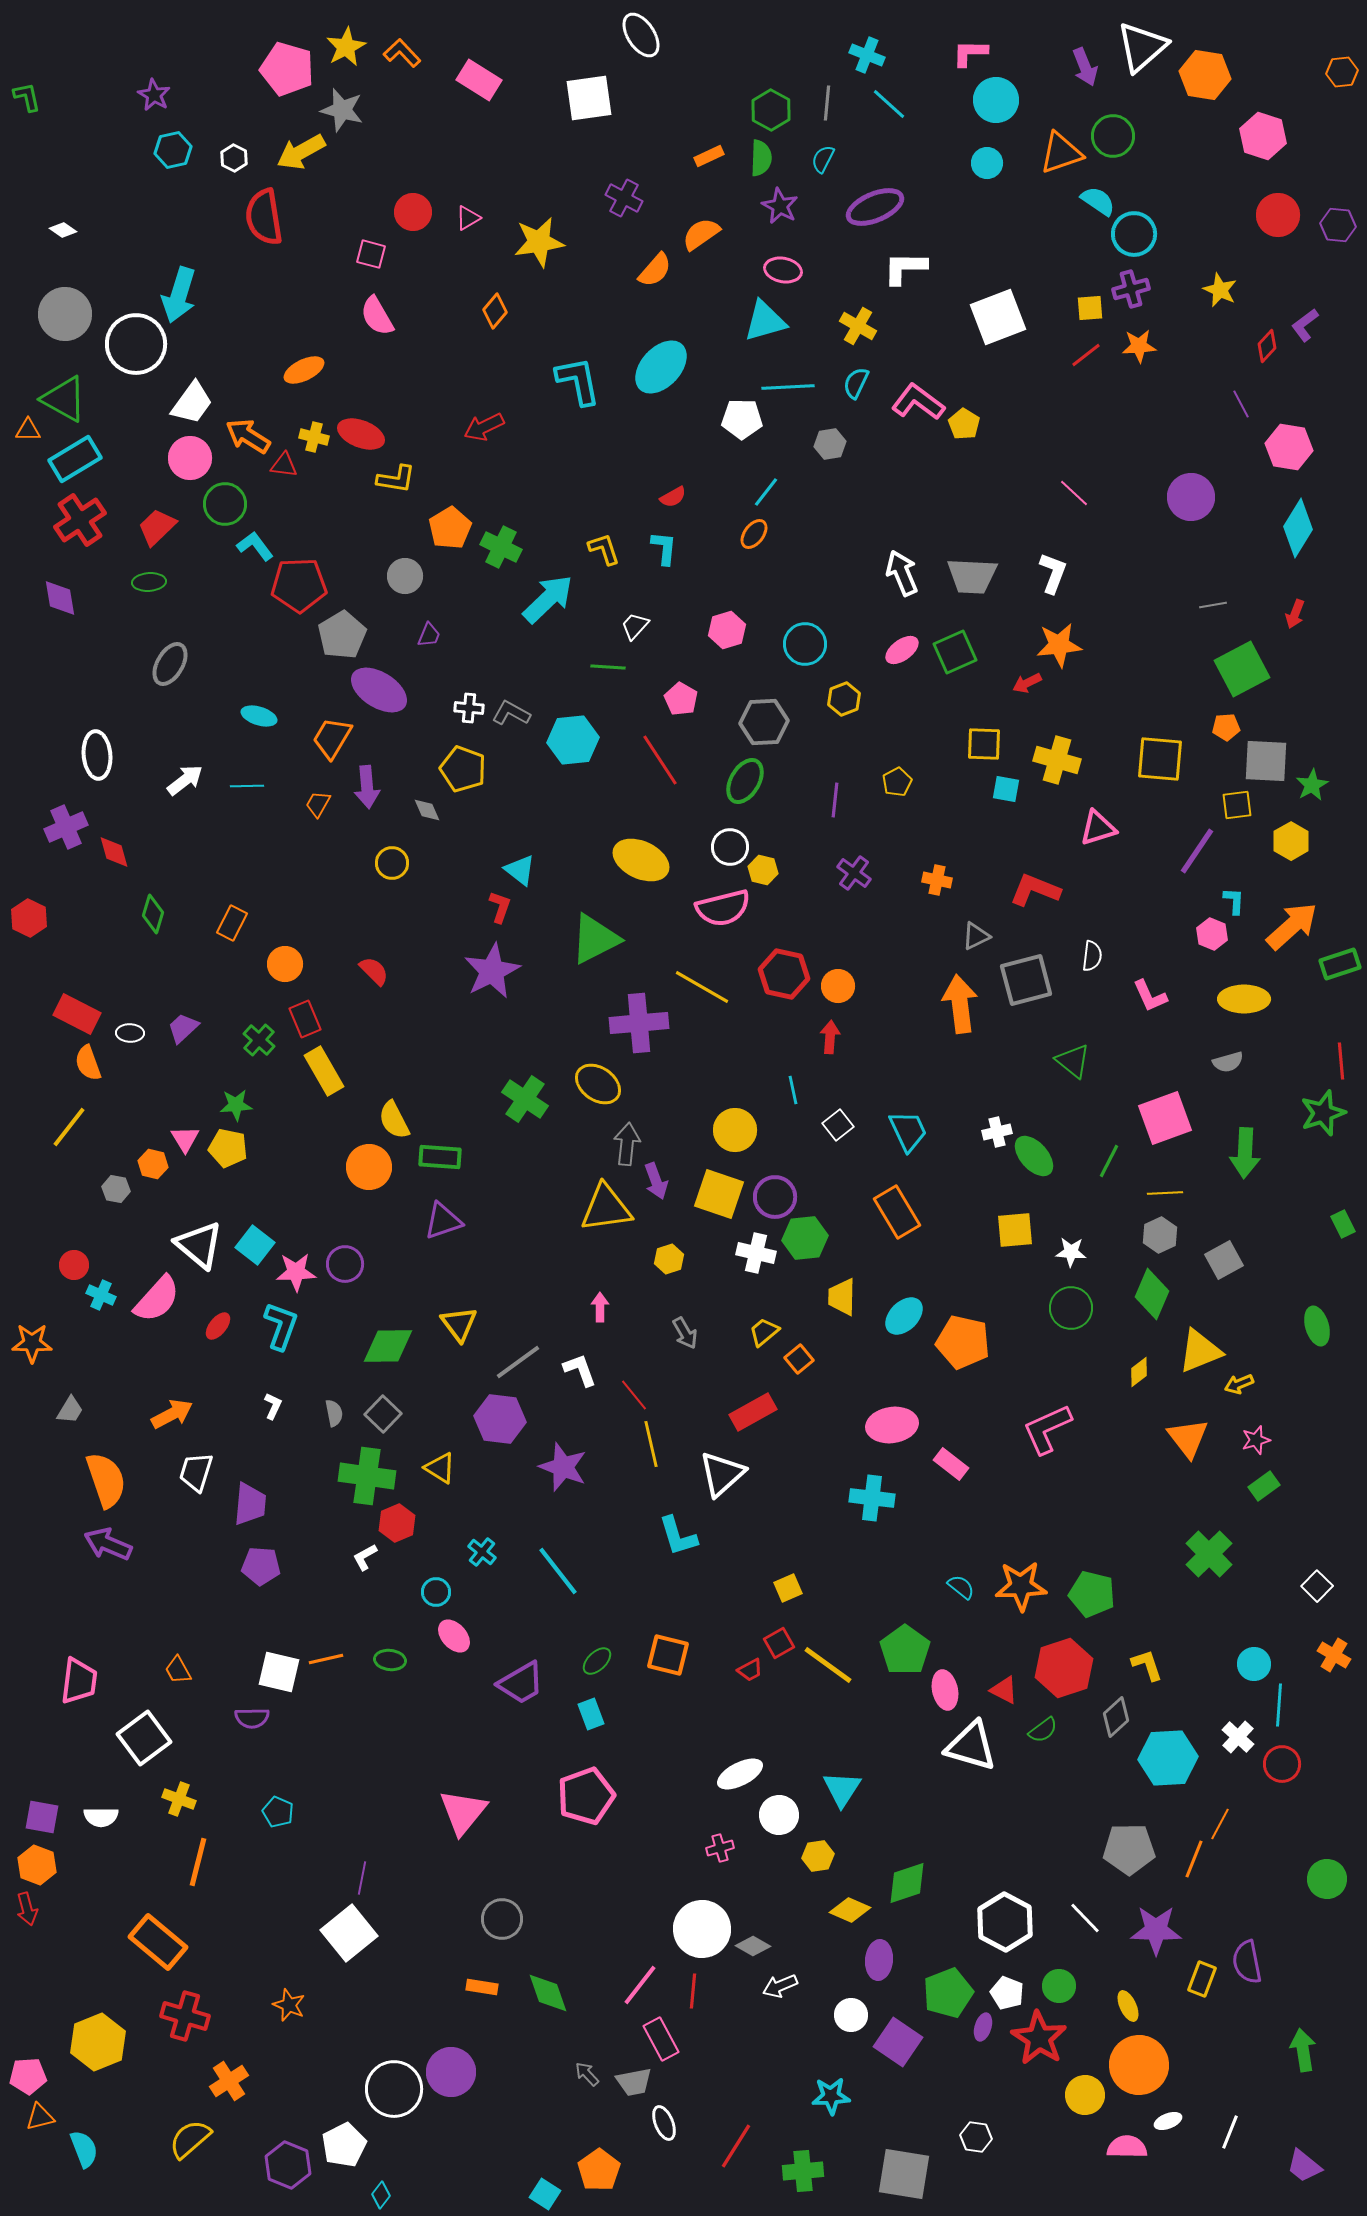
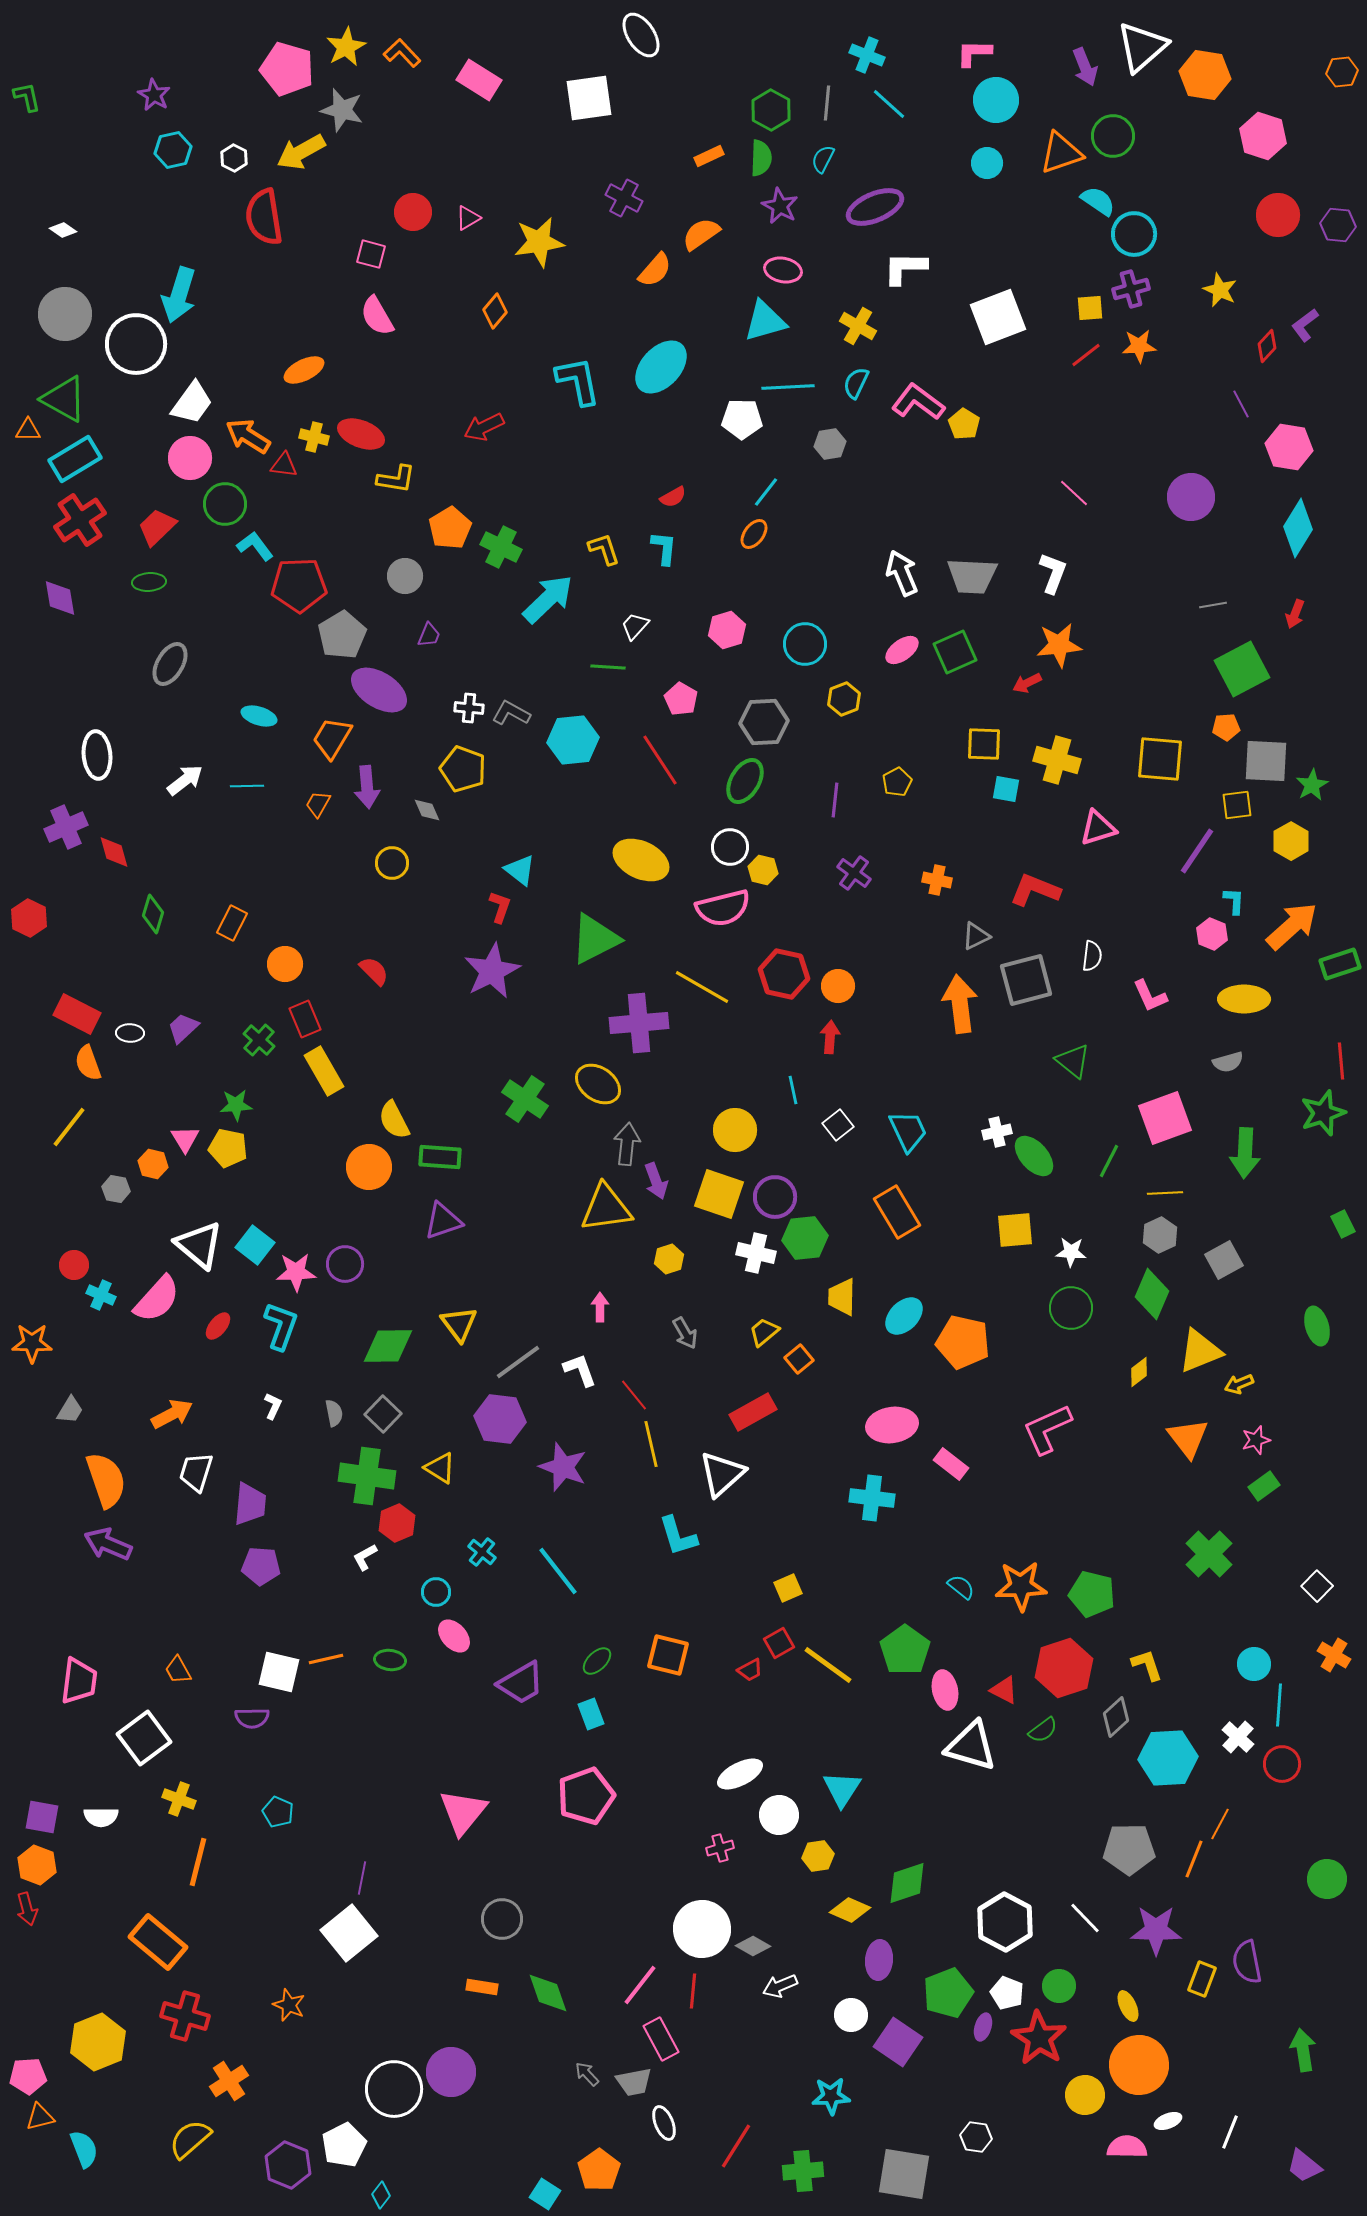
pink L-shape at (970, 53): moved 4 px right
